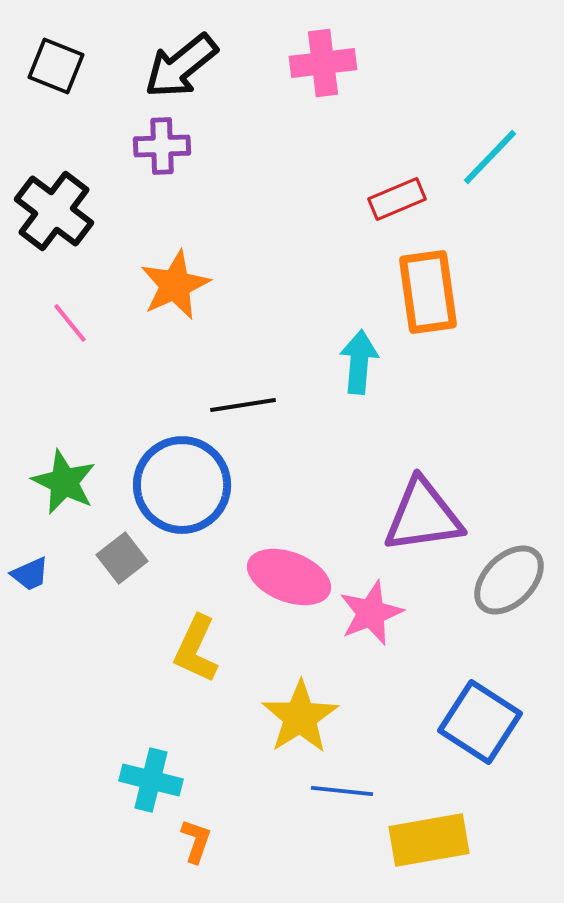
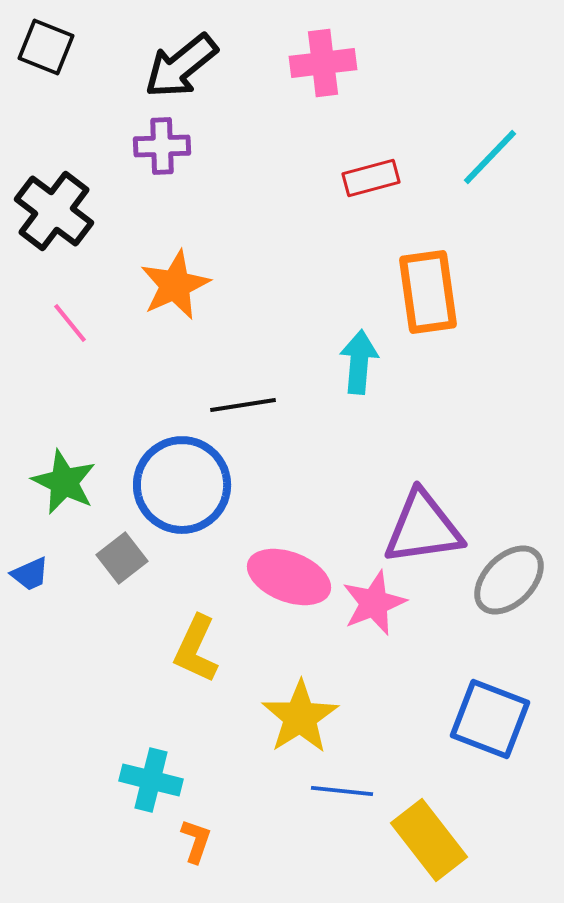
black square: moved 10 px left, 19 px up
red rectangle: moved 26 px left, 21 px up; rotated 8 degrees clockwise
purple triangle: moved 12 px down
pink star: moved 3 px right, 10 px up
blue square: moved 10 px right, 3 px up; rotated 12 degrees counterclockwise
yellow rectangle: rotated 62 degrees clockwise
